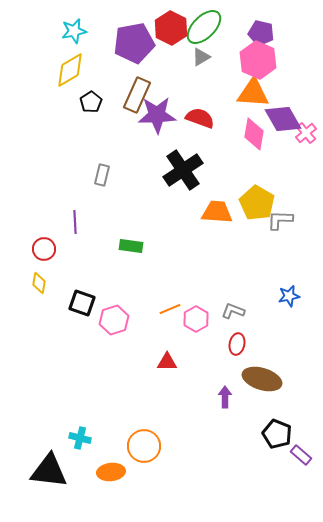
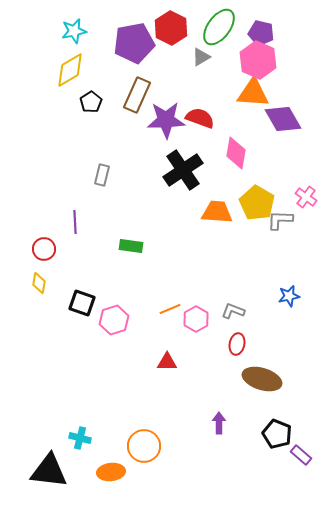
green ellipse at (204, 27): moved 15 px right; rotated 9 degrees counterclockwise
purple star at (157, 115): moved 9 px right, 5 px down
pink cross at (306, 133): moved 64 px down; rotated 15 degrees counterclockwise
pink diamond at (254, 134): moved 18 px left, 19 px down
purple arrow at (225, 397): moved 6 px left, 26 px down
